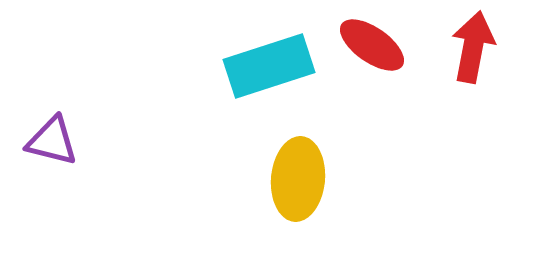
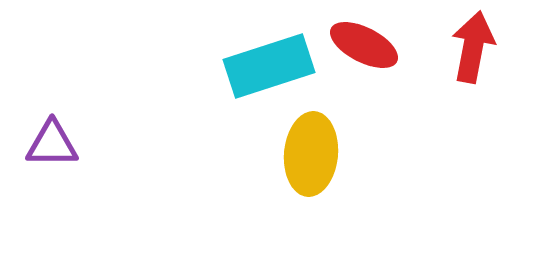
red ellipse: moved 8 px left; rotated 8 degrees counterclockwise
purple triangle: moved 3 px down; rotated 14 degrees counterclockwise
yellow ellipse: moved 13 px right, 25 px up
